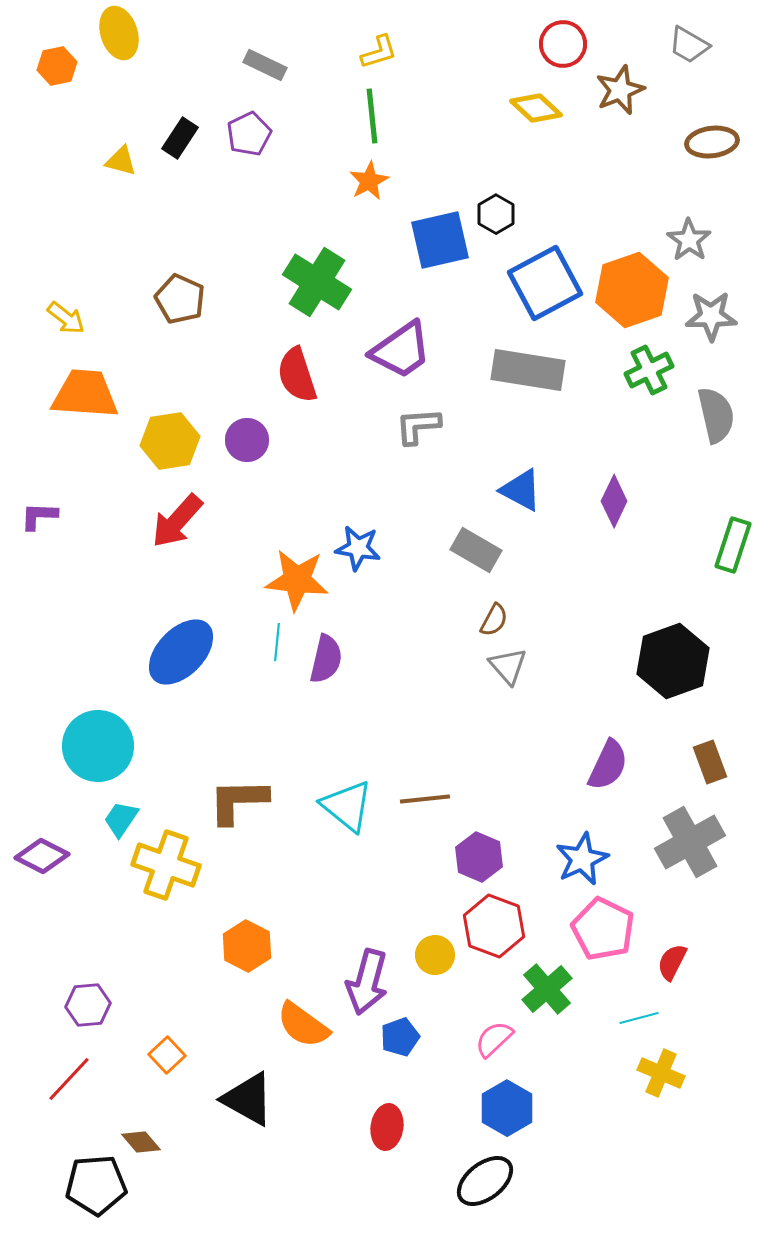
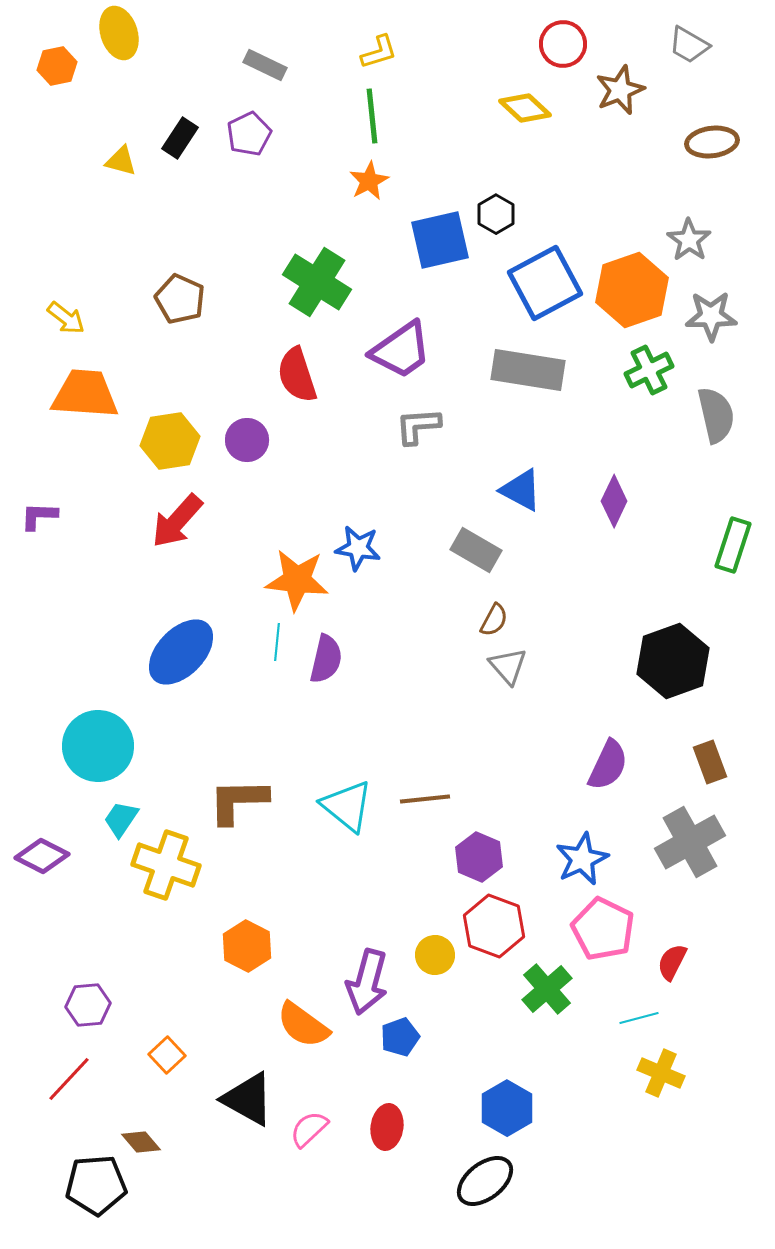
yellow diamond at (536, 108): moved 11 px left
pink semicircle at (494, 1039): moved 185 px left, 90 px down
